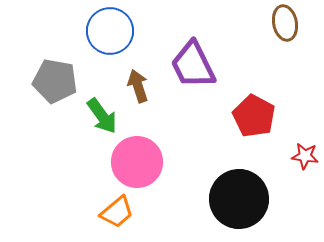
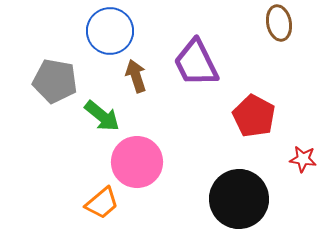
brown ellipse: moved 6 px left
purple trapezoid: moved 3 px right, 2 px up
brown arrow: moved 2 px left, 10 px up
green arrow: rotated 15 degrees counterclockwise
red star: moved 2 px left, 3 px down
orange trapezoid: moved 15 px left, 9 px up
